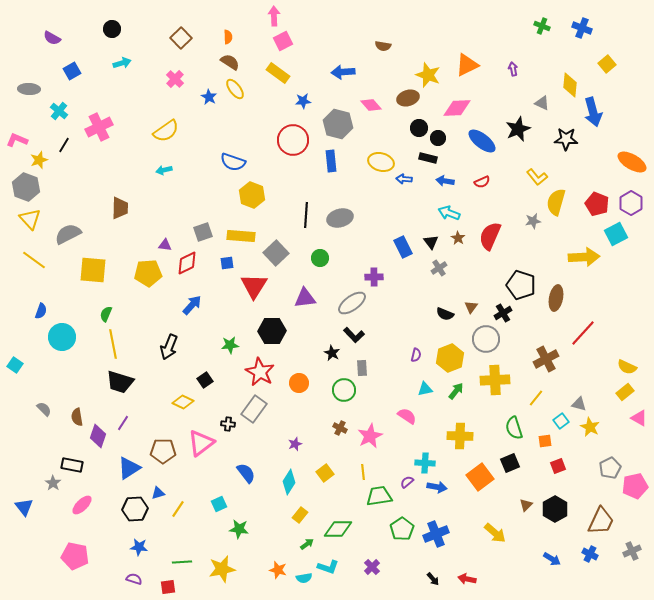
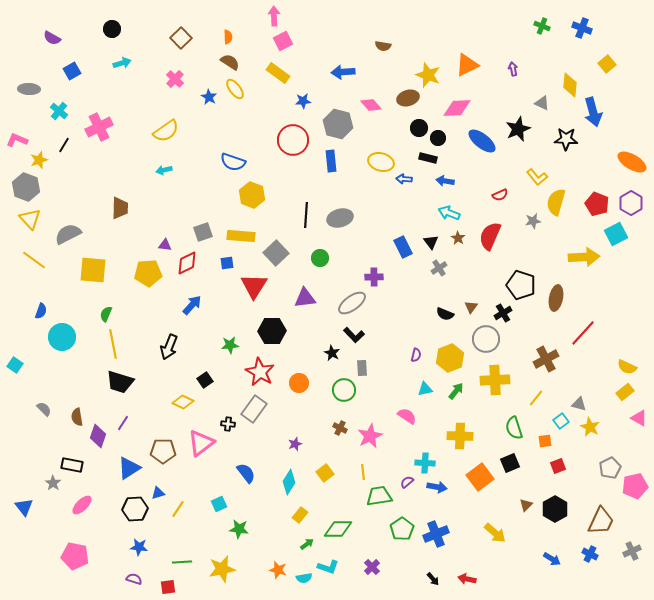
red semicircle at (482, 182): moved 18 px right, 13 px down
